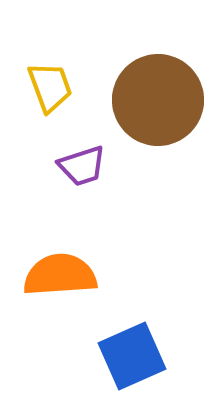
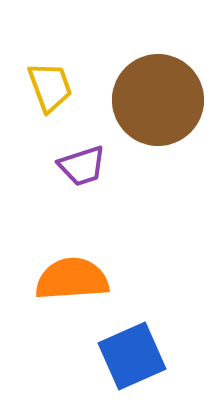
orange semicircle: moved 12 px right, 4 px down
